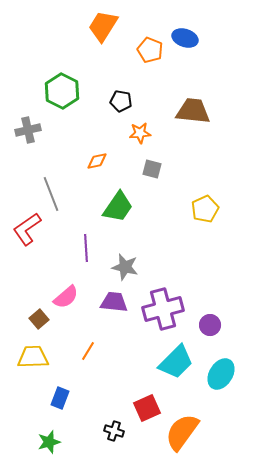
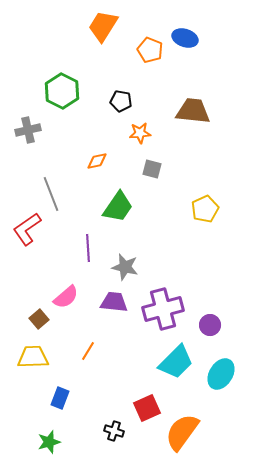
purple line: moved 2 px right
